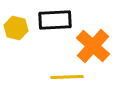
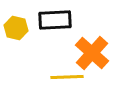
orange cross: moved 1 px left, 7 px down
